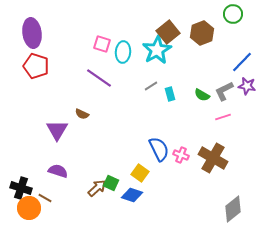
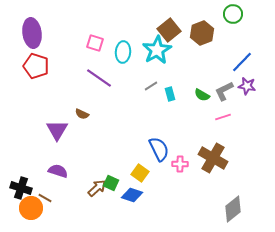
brown square: moved 1 px right, 2 px up
pink square: moved 7 px left, 1 px up
pink cross: moved 1 px left, 9 px down; rotated 21 degrees counterclockwise
orange circle: moved 2 px right
